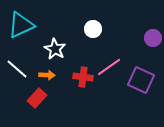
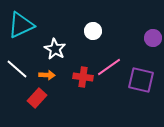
white circle: moved 2 px down
purple square: rotated 12 degrees counterclockwise
